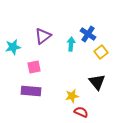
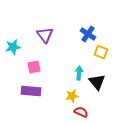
purple triangle: moved 2 px right, 1 px up; rotated 30 degrees counterclockwise
cyan arrow: moved 8 px right, 29 px down
yellow square: rotated 32 degrees counterclockwise
